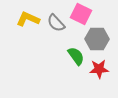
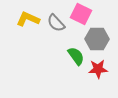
red star: moved 1 px left
